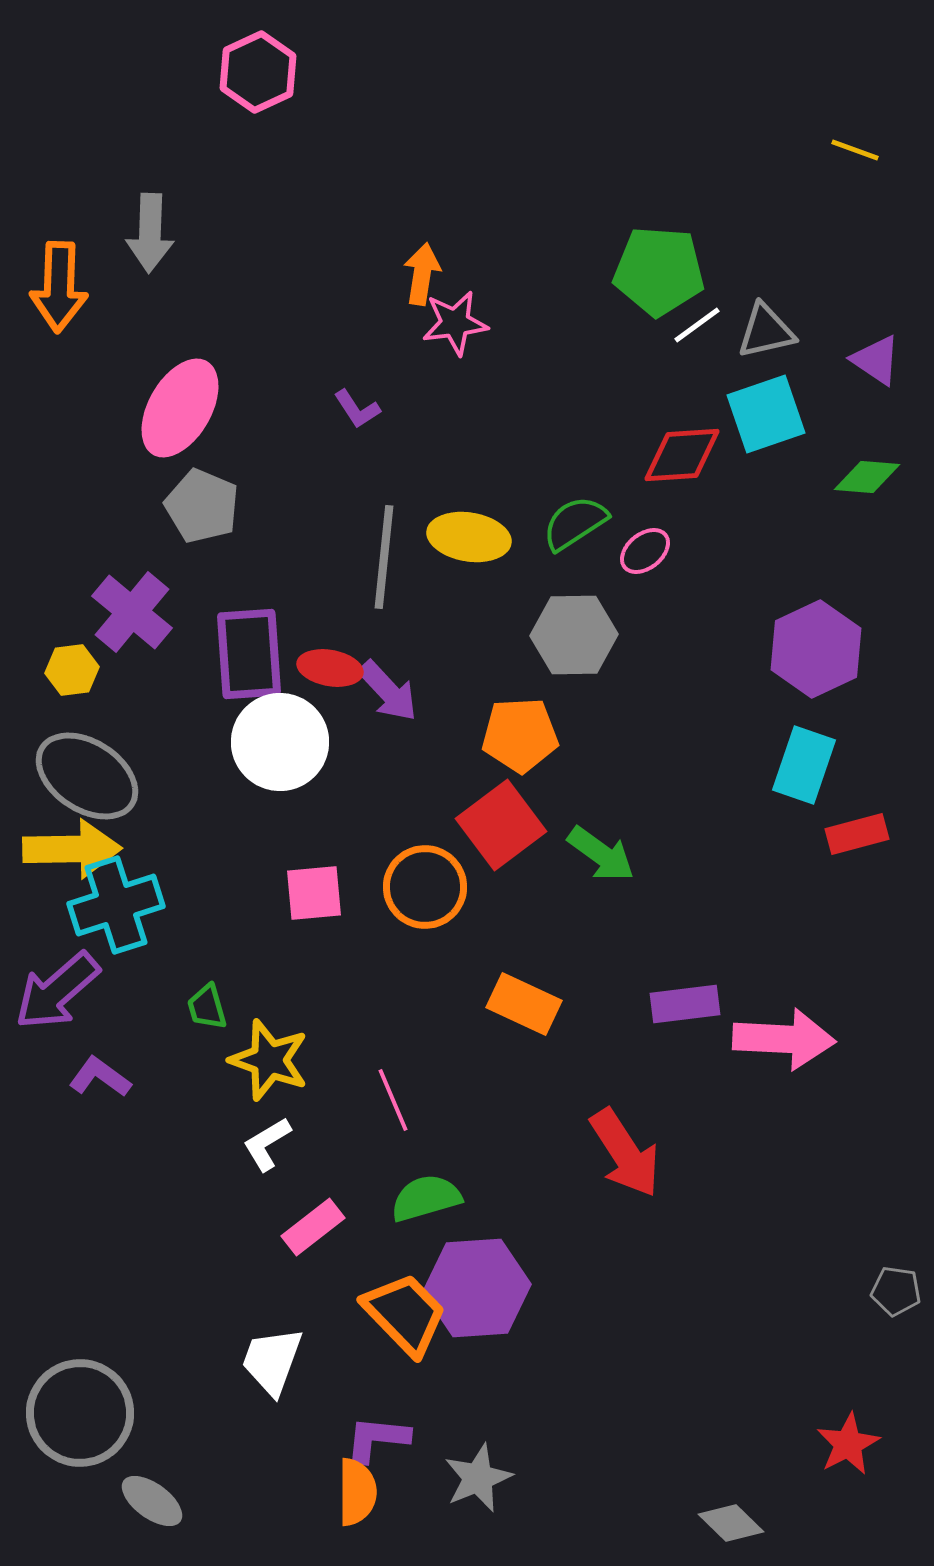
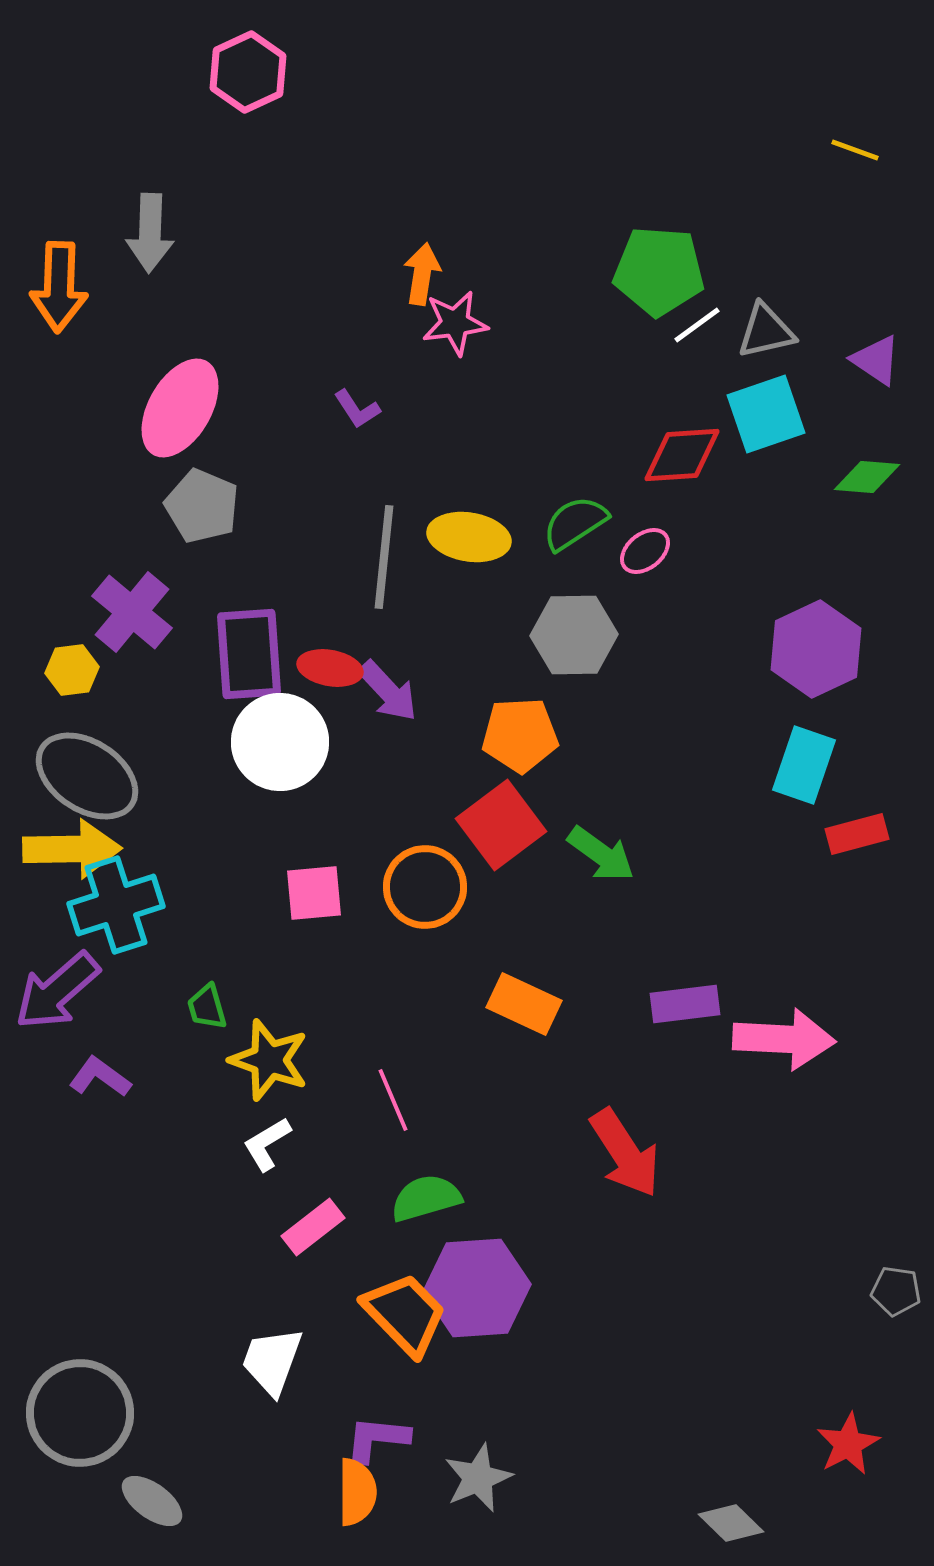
pink hexagon at (258, 72): moved 10 px left
